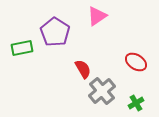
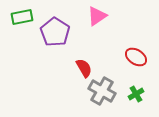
green rectangle: moved 31 px up
red ellipse: moved 5 px up
red semicircle: moved 1 px right, 1 px up
gray cross: rotated 20 degrees counterclockwise
green cross: moved 9 px up
